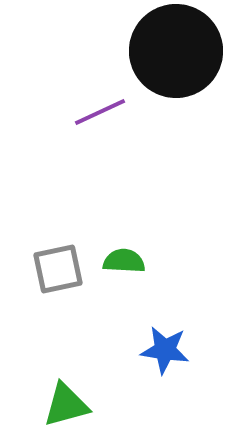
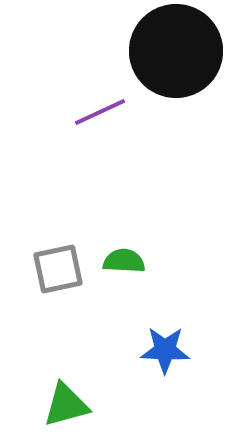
blue star: rotated 6 degrees counterclockwise
